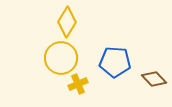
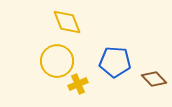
yellow diamond: rotated 52 degrees counterclockwise
yellow circle: moved 4 px left, 3 px down
